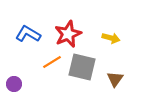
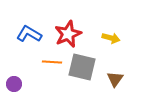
blue L-shape: moved 1 px right
orange line: rotated 36 degrees clockwise
